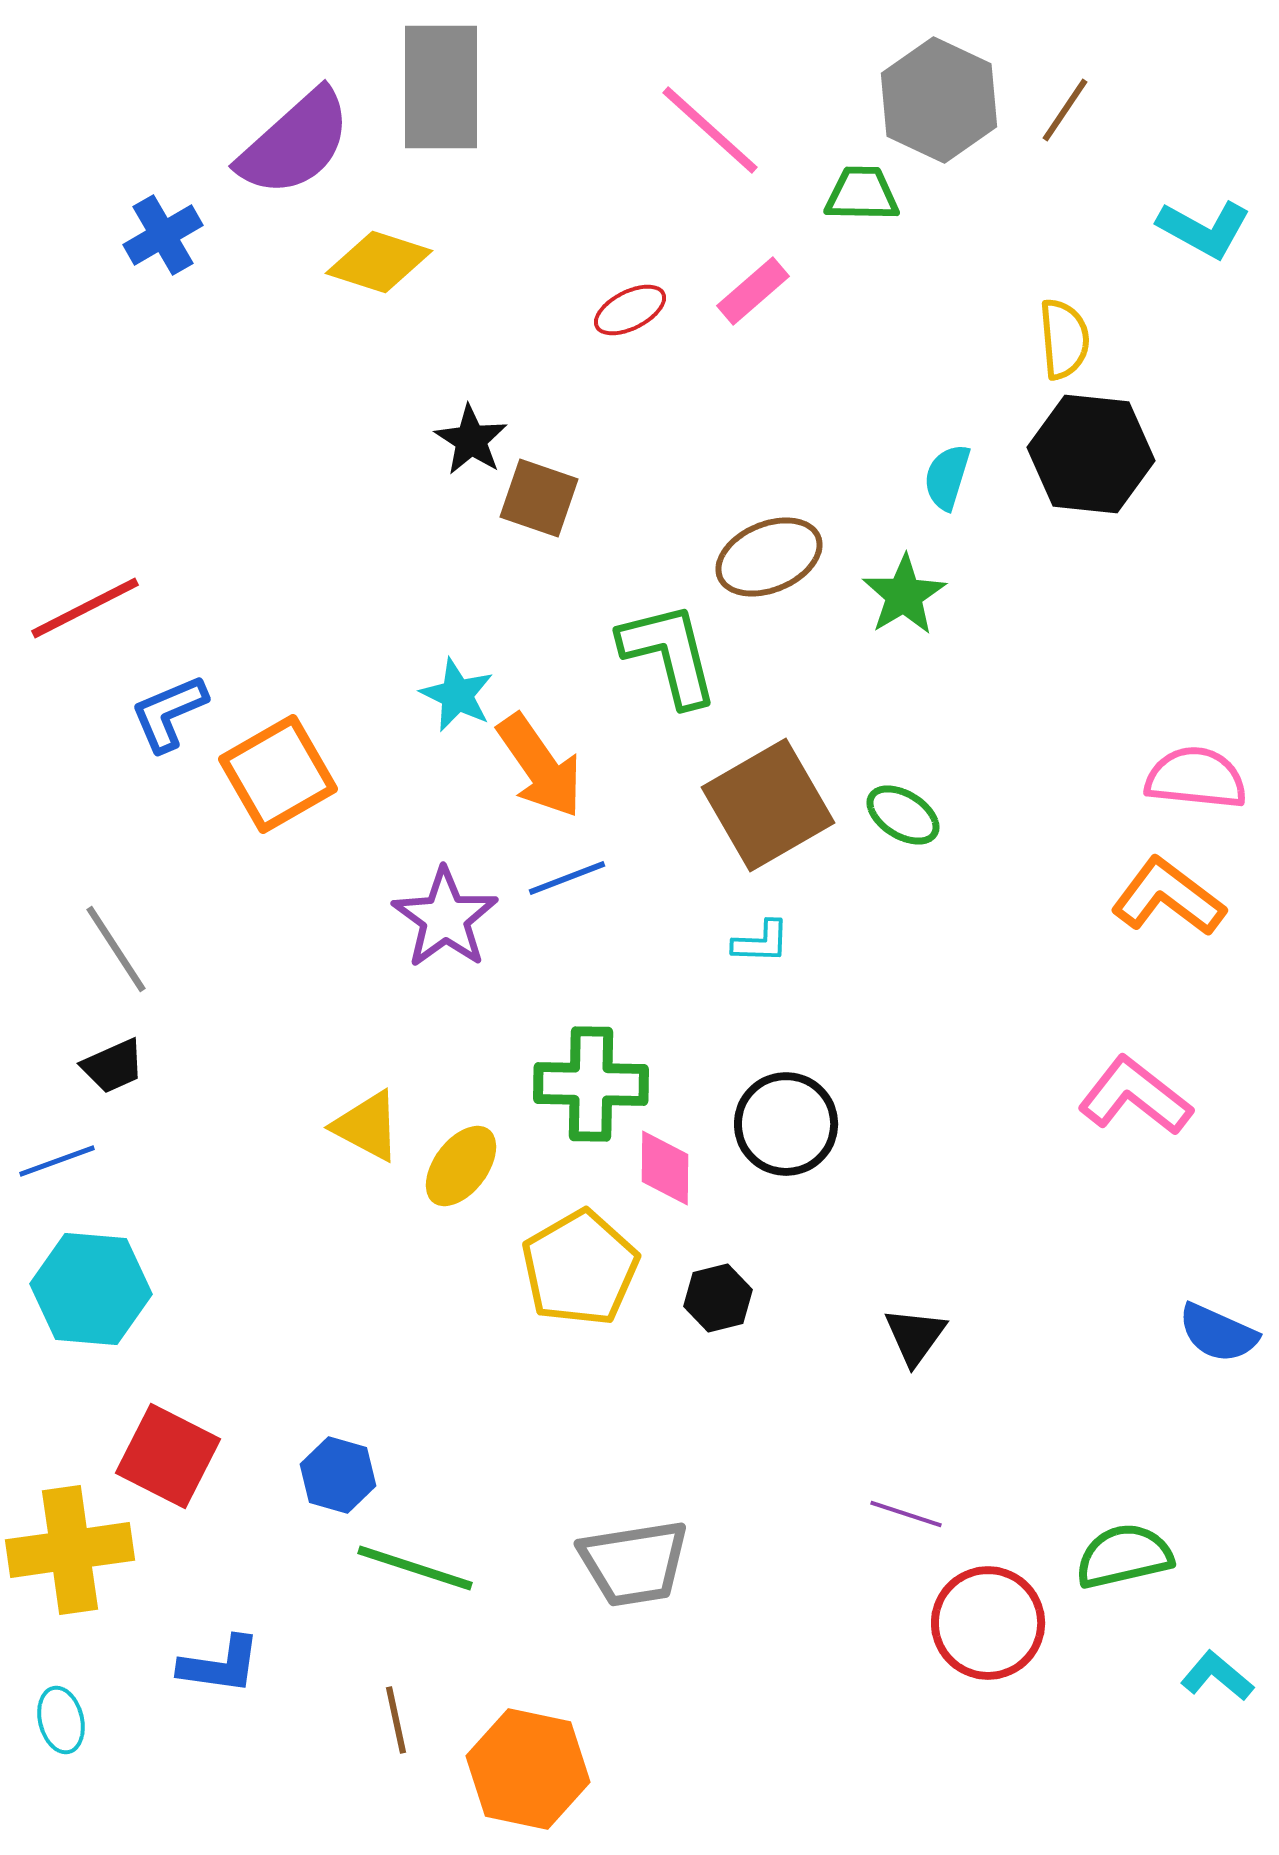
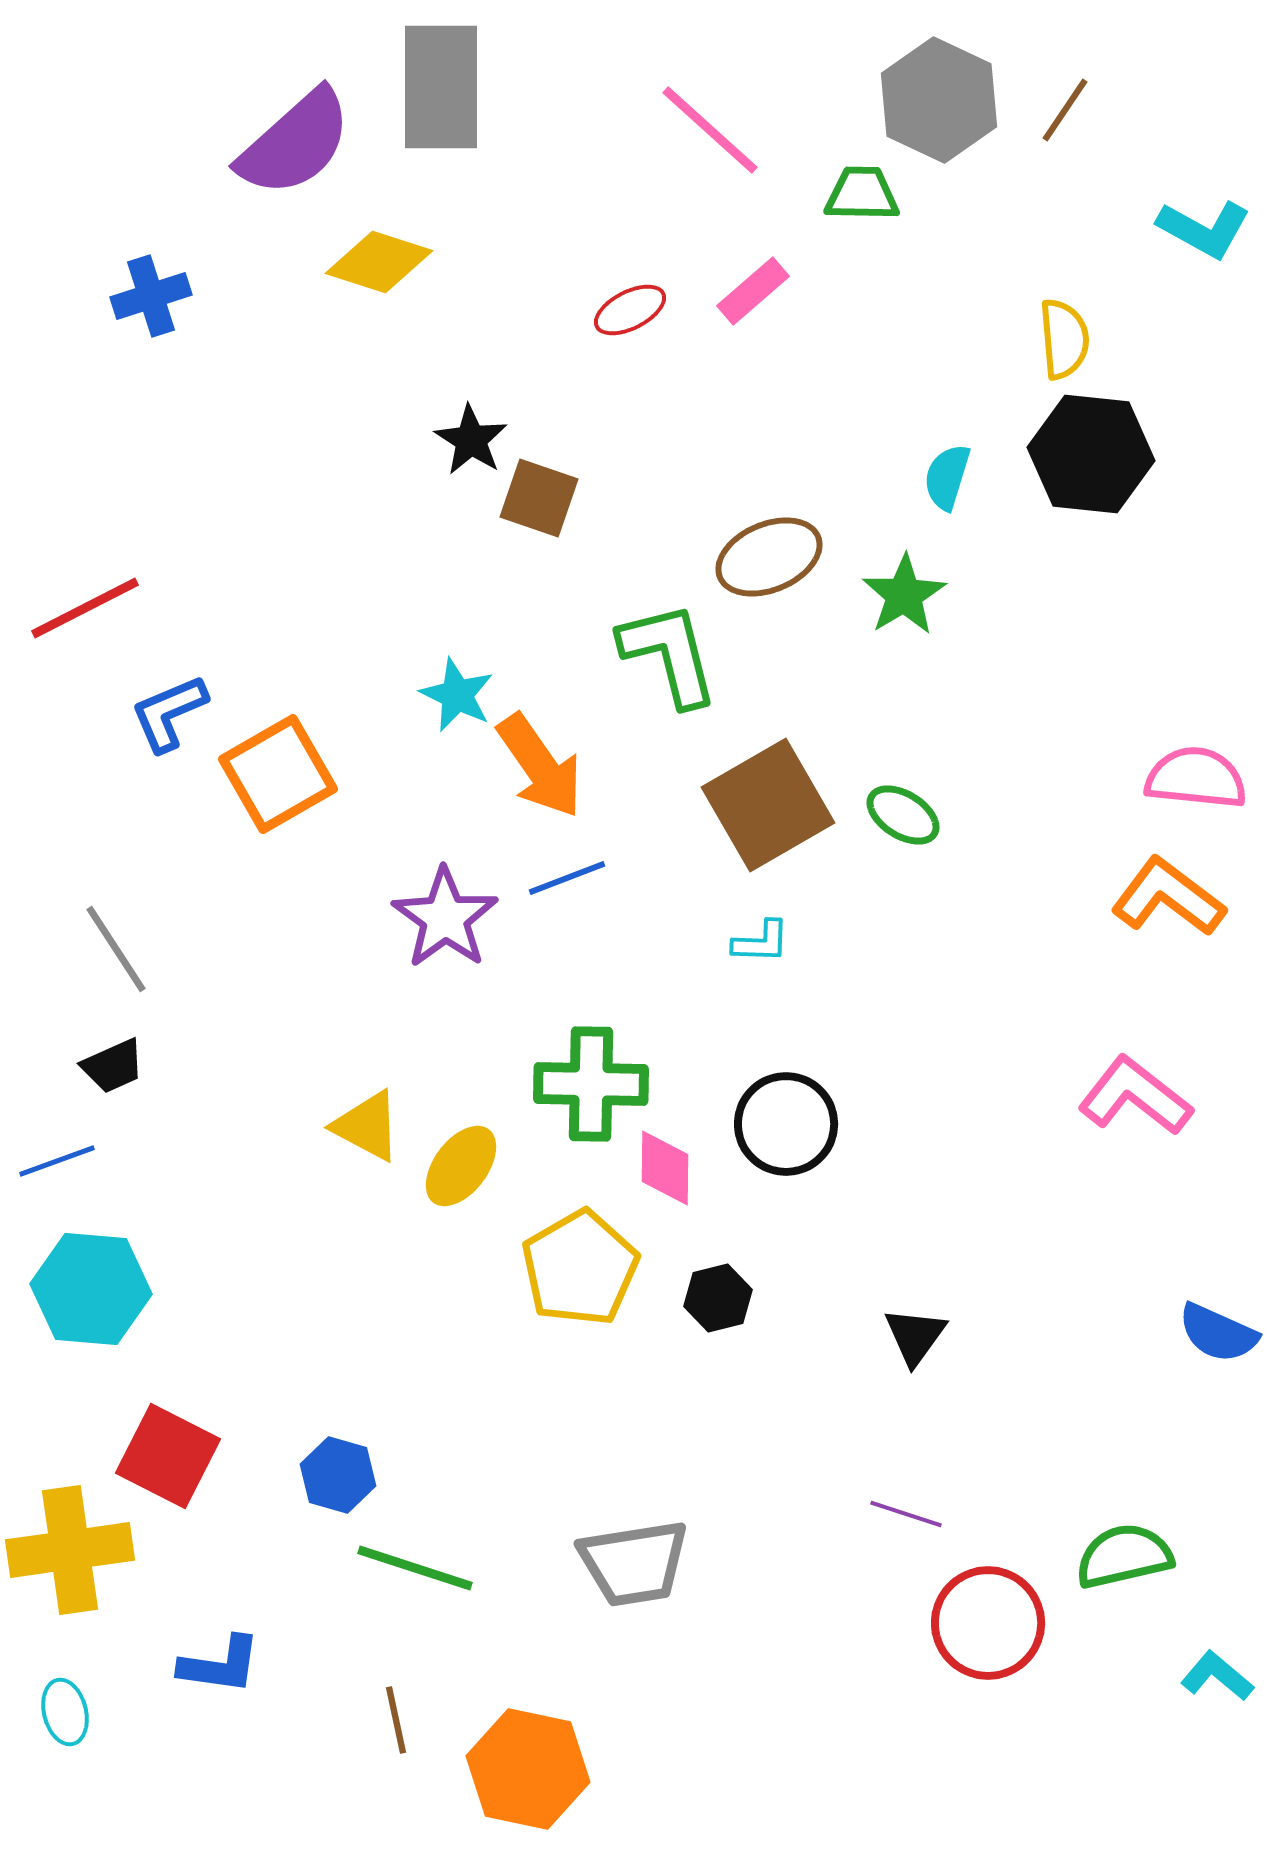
blue cross at (163, 235): moved 12 px left, 61 px down; rotated 12 degrees clockwise
cyan ellipse at (61, 1720): moved 4 px right, 8 px up
